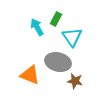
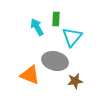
green rectangle: rotated 24 degrees counterclockwise
cyan triangle: rotated 15 degrees clockwise
gray ellipse: moved 3 px left, 1 px up
brown star: rotated 21 degrees counterclockwise
